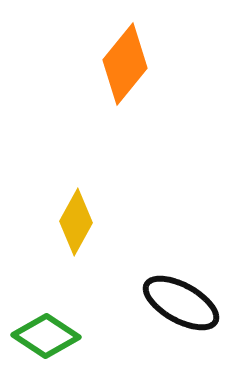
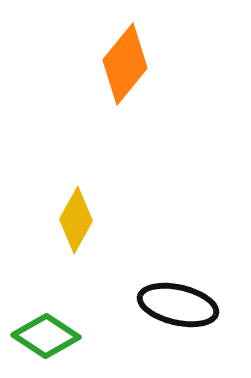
yellow diamond: moved 2 px up
black ellipse: moved 3 px left, 2 px down; rotated 16 degrees counterclockwise
